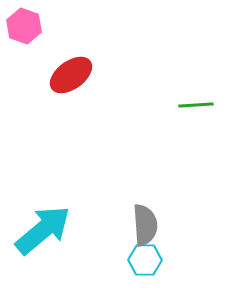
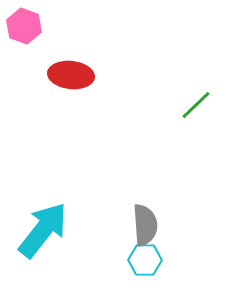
red ellipse: rotated 42 degrees clockwise
green line: rotated 40 degrees counterclockwise
cyan arrow: rotated 12 degrees counterclockwise
